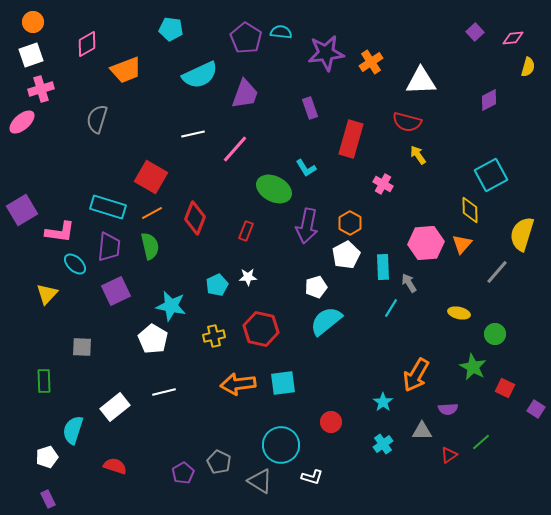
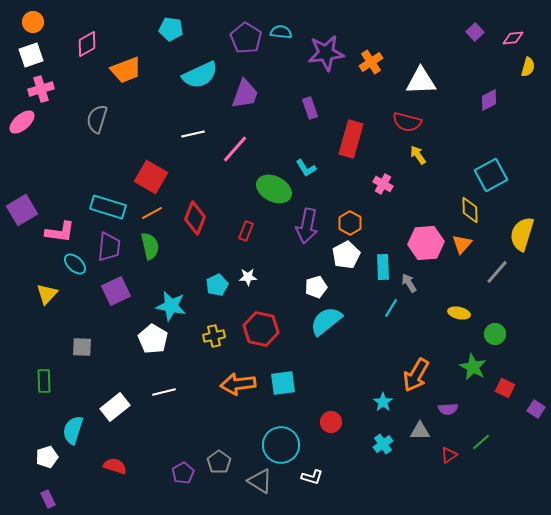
gray triangle at (422, 431): moved 2 px left
gray pentagon at (219, 462): rotated 10 degrees clockwise
